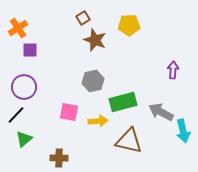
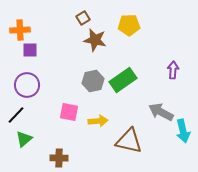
orange cross: moved 2 px right, 2 px down; rotated 30 degrees clockwise
brown star: rotated 10 degrees counterclockwise
purple circle: moved 3 px right, 2 px up
green rectangle: moved 22 px up; rotated 20 degrees counterclockwise
